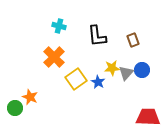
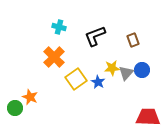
cyan cross: moved 1 px down
black L-shape: moved 2 px left; rotated 75 degrees clockwise
